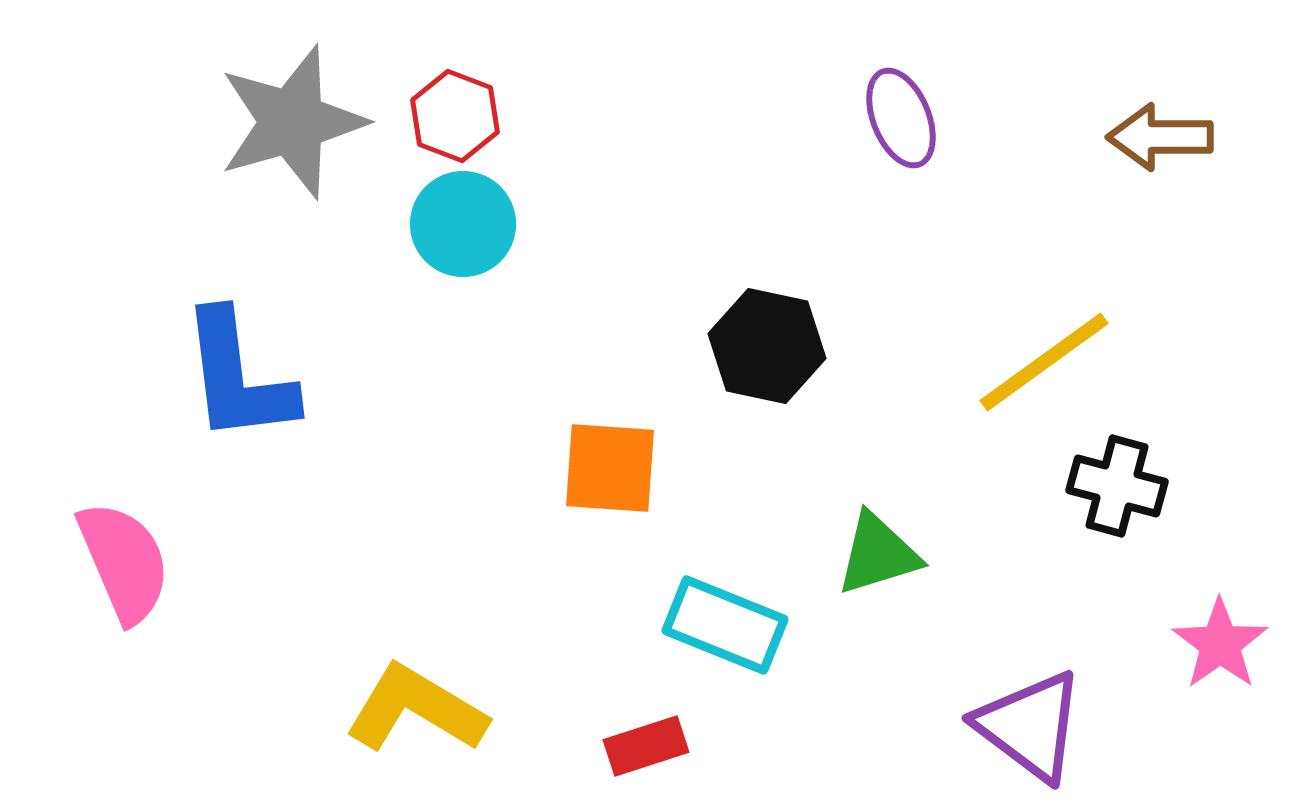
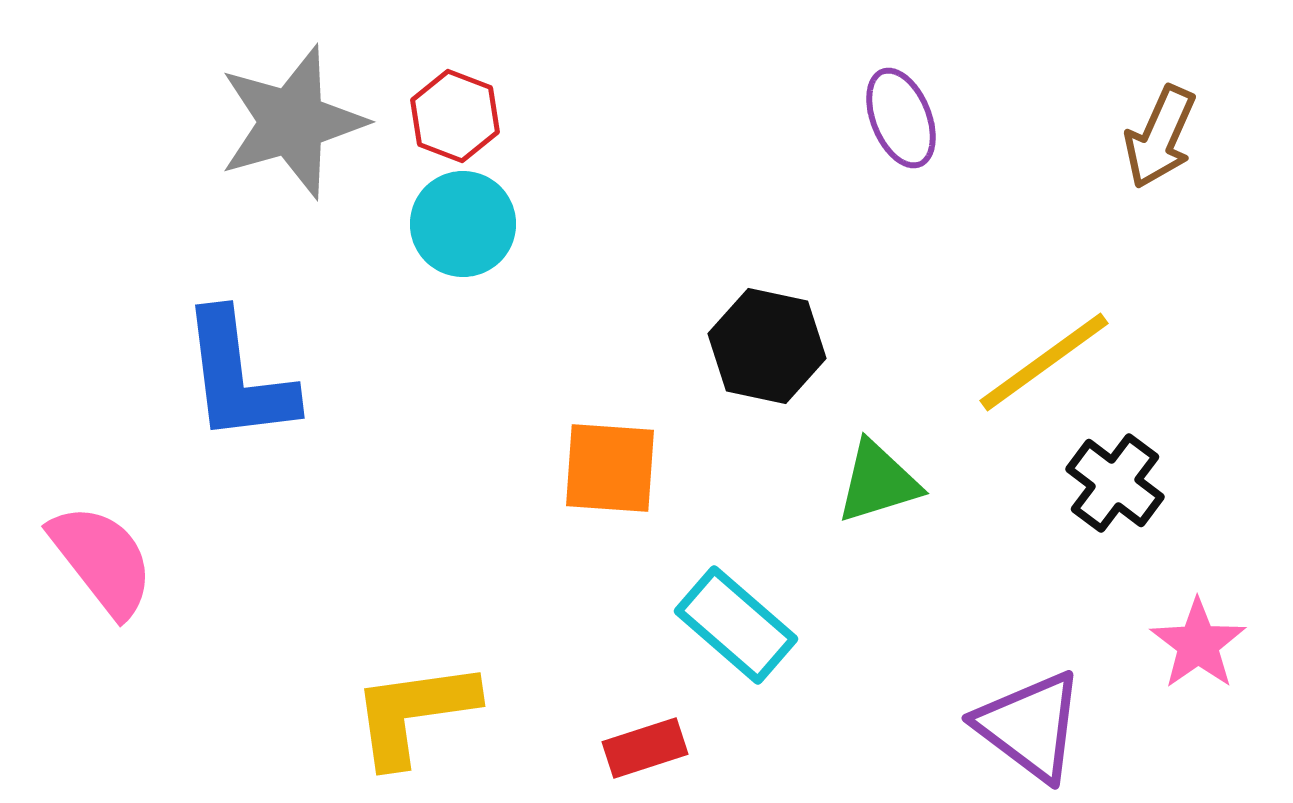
brown arrow: rotated 66 degrees counterclockwise
black cross: moved 2 px left, 3 px up; rotated 22 degrees clockwise
green triangle: moved 72 px up
pink semicircle: moved 22 px left, 2 px up; rotated 15 degrees counterclockwise
cyan rectangle: moved 11 px right; rotated 19 degrees clockwise
pink star: moved 22 px left
yellow L-shape: moved 2 px left, 4 px down; rotated 39 degrees counterclockwise
red rectangle: moved 1 px left, 2 px down
